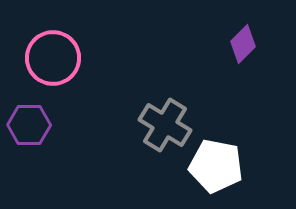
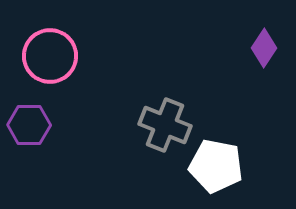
purple diamond: moved 21 px right, 4 px down; rotated 12 degrees counterclockwise
pink circle: moved 3 px left, 2 px up
gray cross: rotated 9 degrees counterclockwise
